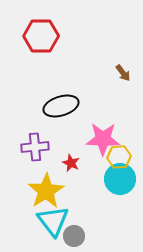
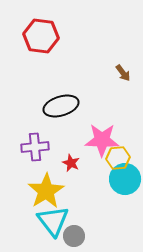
red hexagon: rotated 8 degrees clockwise
pink star: moved 1 px left, 1 px down
yellow hexagon: moved 1 px left, 1 px down
cyan circle: moved 5 px right
